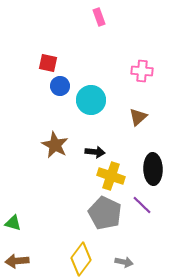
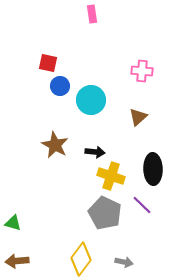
pink rectangle: moved 7 px left, 3 px up; rotated 12 degrees clockwise
